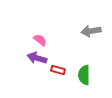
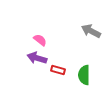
gray arrow: rotated 36 degrees clockwise
